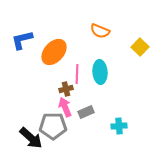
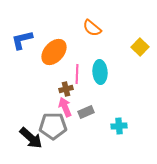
orange semicircle: moved 8 px left, 3 px up; rotated 18 degrees clockwise
